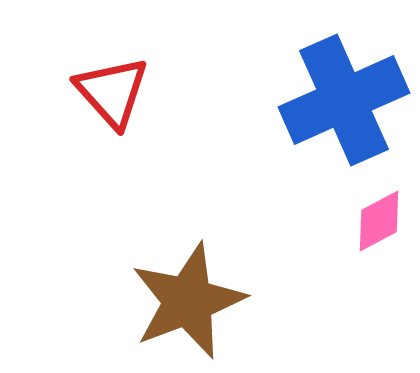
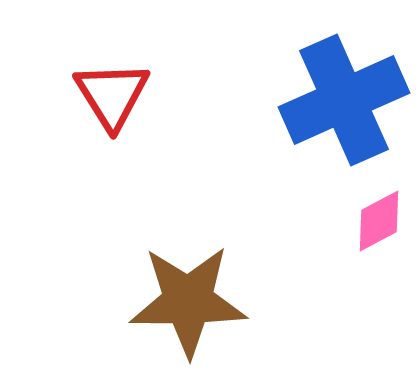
red triangle: moved 3 px down; rotated 10 degrees clockwise
brown star: rotated 21 degrees clockwise
